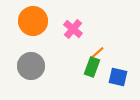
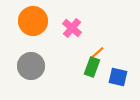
pink cross: moved 1 px left, 1 px up
